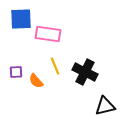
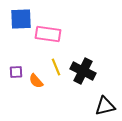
yellow line: moved 1 px right, 1 px down
black cross: moved 2 px left, 1 px up
